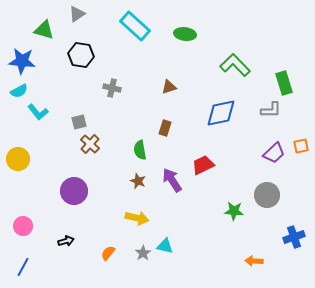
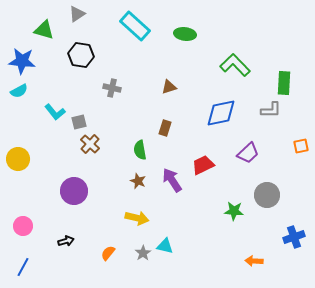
green rectangle: rotated 20 degrees clockwise
cyan L-shape: moved 17 px right
purple trapezoid: moved 26 px left
